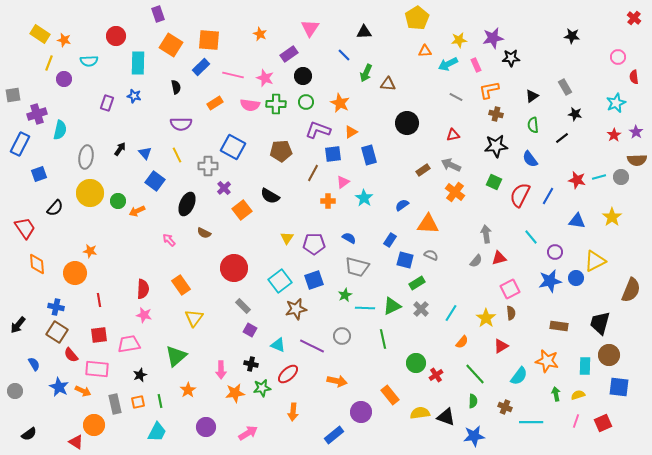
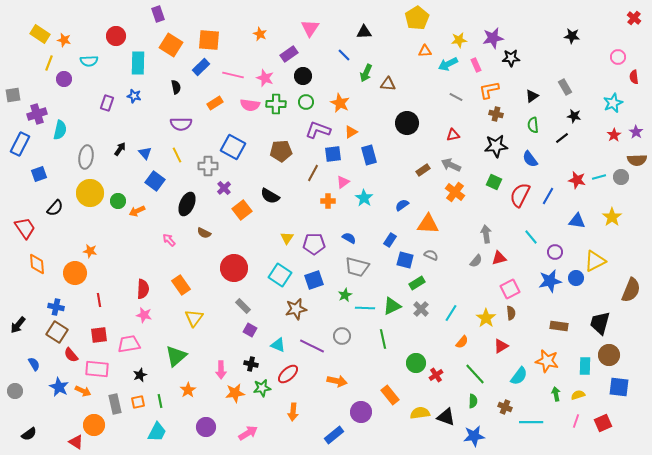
cyan star at (616, 103): moved 3 px left
black star at (575, 114): moved 1 px left, 2 px down
cyan square at (280, 281): moved 6 px up; rotated 20 degrees counterclockwise
